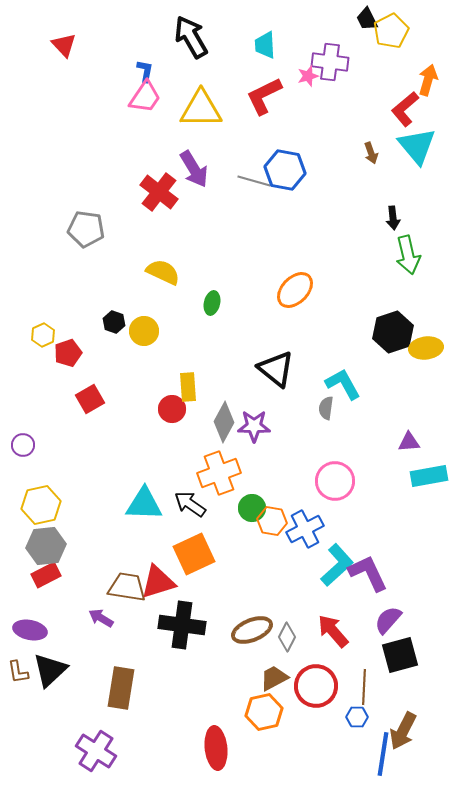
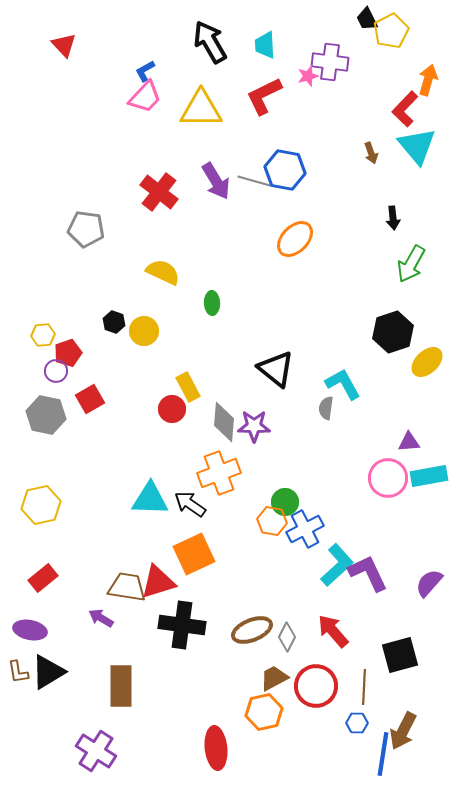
black arrow at (191, 37): moved 19 px right, 5 px down
blue L-shape at (145, 71): rotated 130 degrees counterclockwise
pink trapezoid at (145, 97): rotated 9 degrees clockwise
red L-shape at (405, 109): rotated 6 degrees counterclockwise
purple arrow at (194, 169): moved 22 px right, 12 px down
green arrow at (408, 255): moved 3 px right, 9 px down; rotated 42 degrees clockwise
orange ellipse at (295, 290): moved 51 px up
green ellipse at (212, 303): rotated 15 degrees counterclockwise
yellow hexagon at (43, 335): rotated 20 degrees clockwise
yellow ellipse at (426, 348): moved 1 px right, 14 px down; rotated 36 degrees counterclockwise
yellow rectangle at (188, 387): rotated 24 degrees counterclockwise
gray diamond at (224, 422): rotated 24 degrees counterclockwise
purple circle at (23, 445): moved 33 px right, 74 px up
pink circle at (335, 481): moved 53 px right, 3 px up
cyan triangle at (144, 504): moved 6 px right, 5 px up
green circle at (252, 508): moved 33 px right, 6 px up
gray hexagon at (46, 546): moved 131 px up; rotated 18 degrees clockwise
red rectangle at (46, 575): moved 3 px left, 3 px down; rotated 12 degrees counterclockwise
purple semicircle at (388, 620): moved 41 px right, 37 px up
black triangle at (50, 670): moved 2 px left, 2 px down; rotated 12 degrees clockwise
brown rectangle at (121, 688): moved 2 px up; rotated 9 degrees counterclockwise
blue hexagon at (357, 717): moved 6 px down
